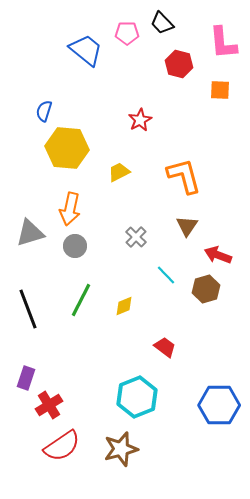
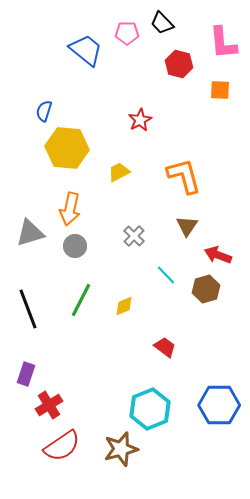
gray cross: moved 2 px left, 1 px up
purple rectangle: moved 4 px up
cyan hexagon: moved 13 px right, 12 px down
